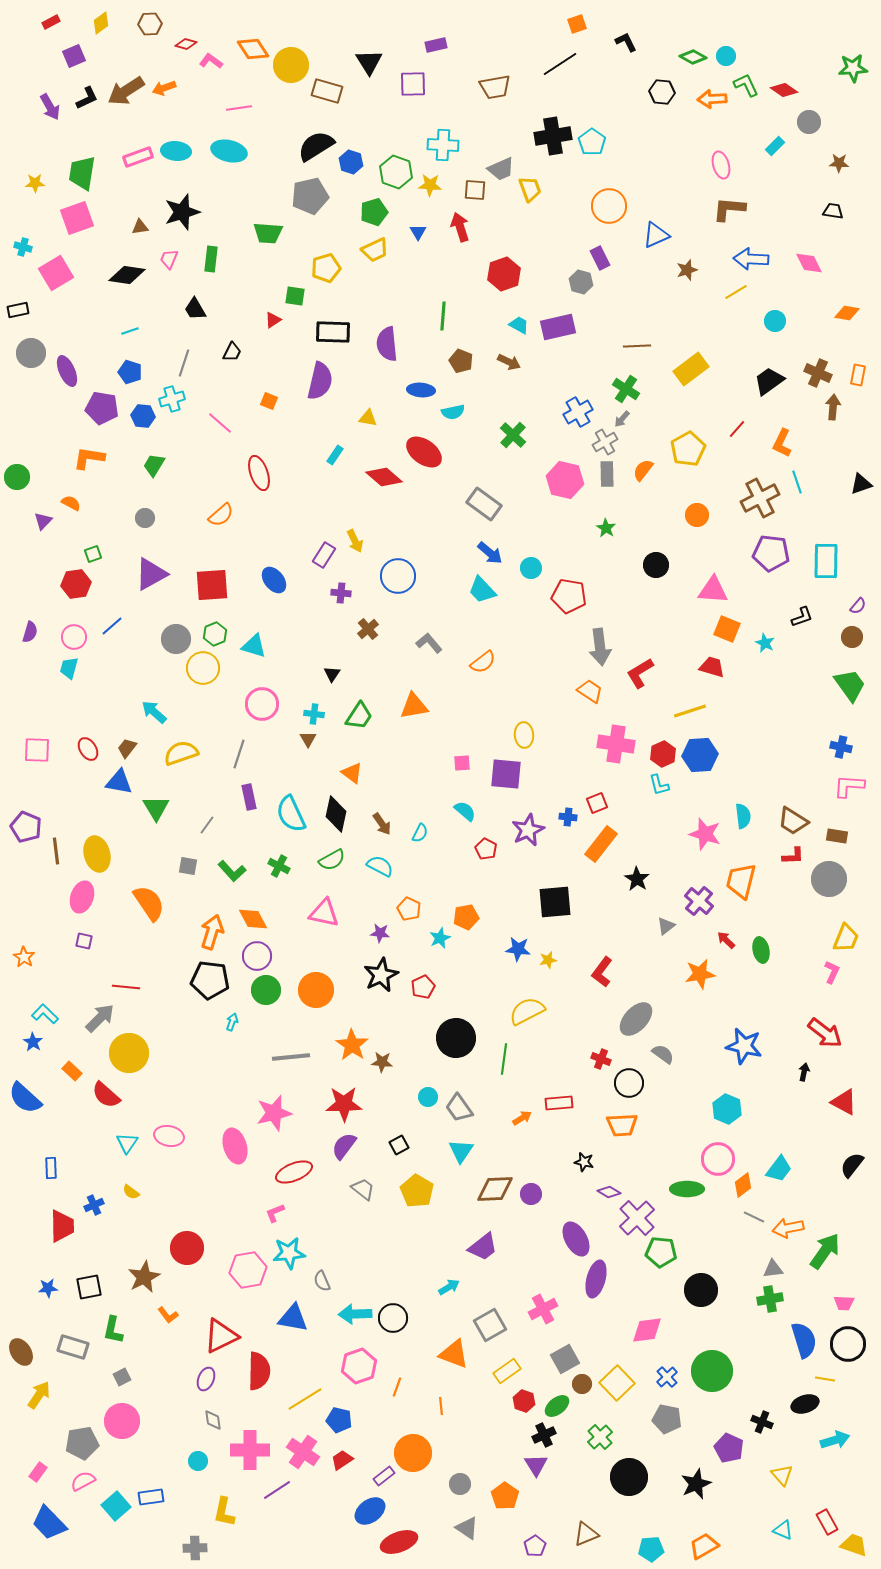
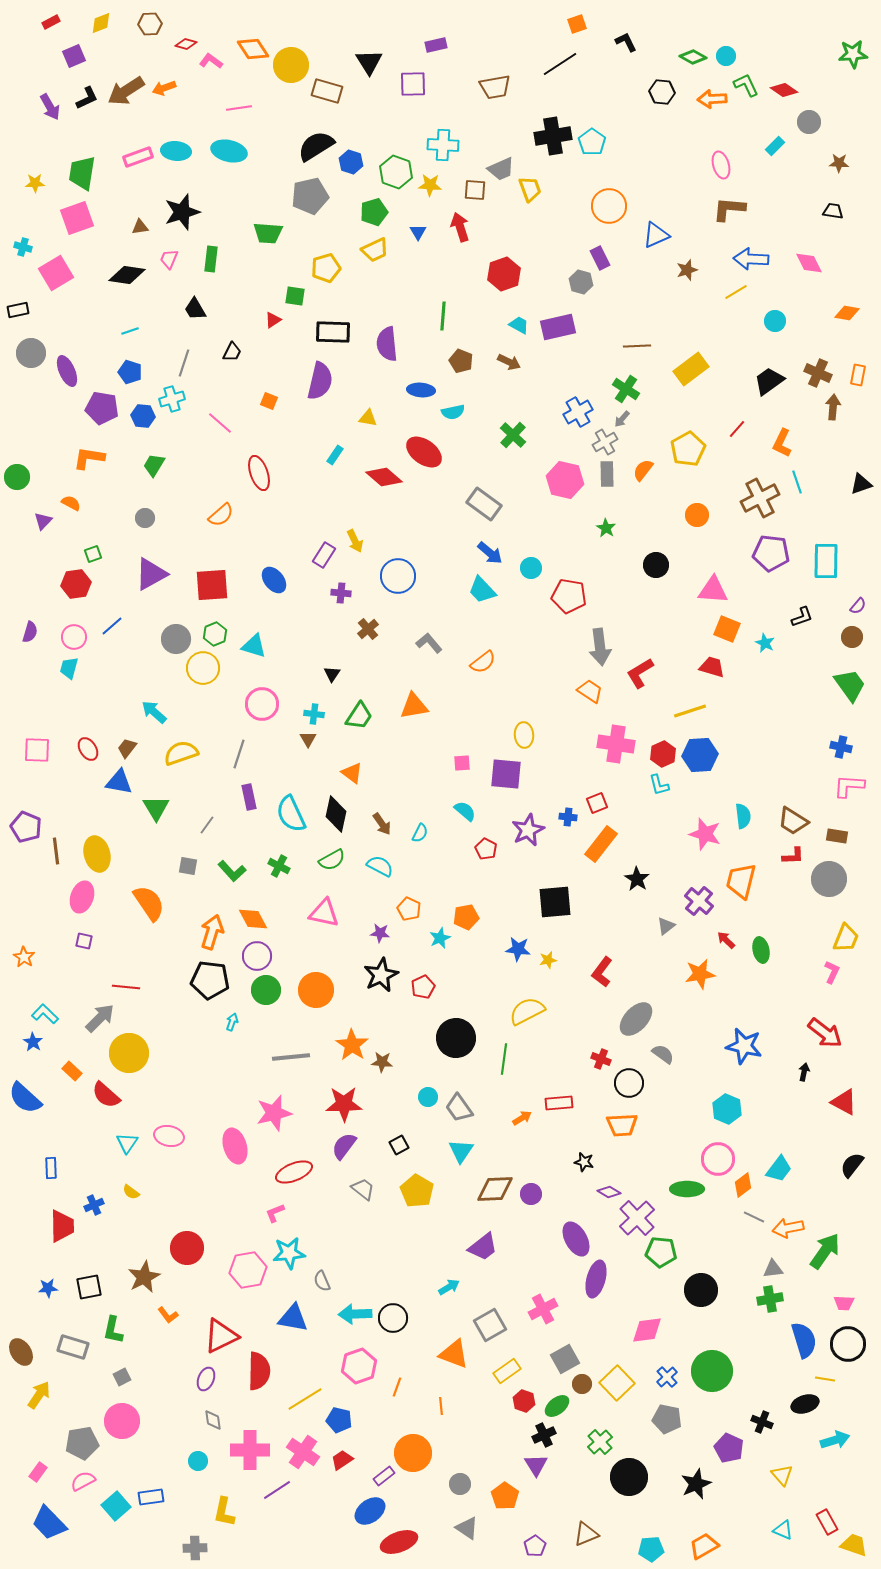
yellow diamond at (101, 23): rotated 15 degrees clockwise
green star at (853, 68): moved 14 px up
green cross at (600, 1437): moved 5 px down
